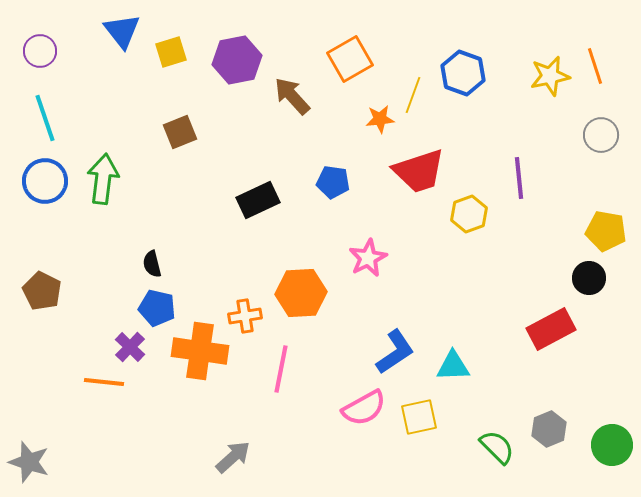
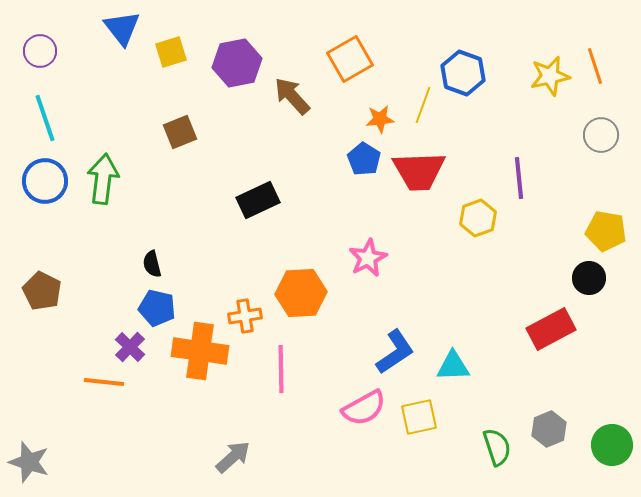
blue triangle at (122, 31): moved 3 px up
purple hexagon at (237, 60): moved 3 px down
yellow line at (413, 95): moved 10 px right, 10 px down
red trapezoid at (419, 171): rotated 16 degrees clockwise
blue pentagon at (333, 182): moved 31 px right, 23 px up; rotated 24 degrees clockwise
yellow hexagon at (469, 214): moved 9 px right, 4 px down
pink line at (281, 369): rotated 12 degrees counterclockwise
green semicircle at (497, 447): rotated 27 degrees clockwise
